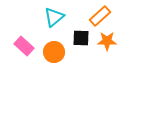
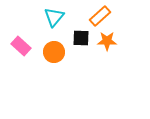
cyan triangle: rotated 10 degrees counterclockwise
pink rectangle: moved 3 px left
